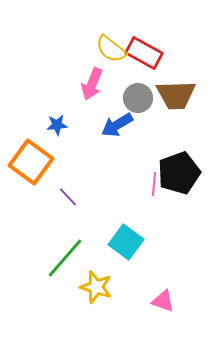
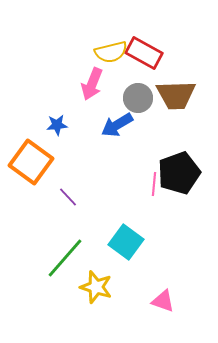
yellow semicircle: moved 3 px down; rotated 52 degrees counterclockwise
